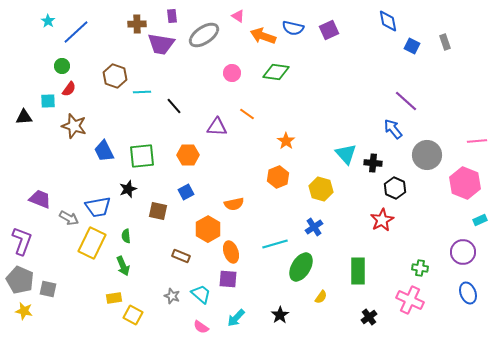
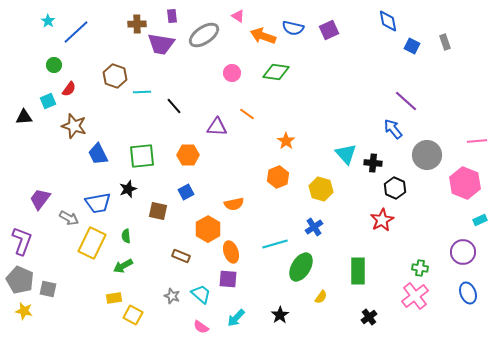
green circle at (62, 66): moved 8 px left, 1 px up
cyan square at (48, 101): rotated 21 degrees counterclockwise
blue trapezoid at (104, 151): moved 6 px left, 3 px down
purple trapezoid at (40, 199): rotated 75 degrees counterclockwise
blue trapezoid at (98, 207): moved 4 px up
green arrow at (123, 266): rotated 84 degrees clockwise
pink cross at (410, 300): moved 5 px right, 4 px up; rotated 28 degrees clockwise
